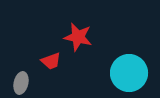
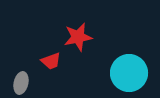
red star: rotated 24 degrees counterclockwise
